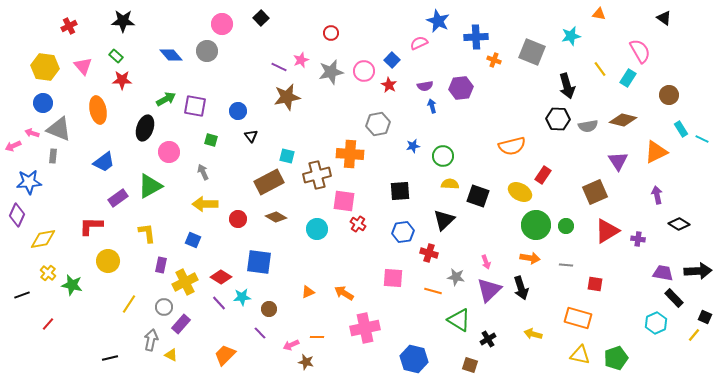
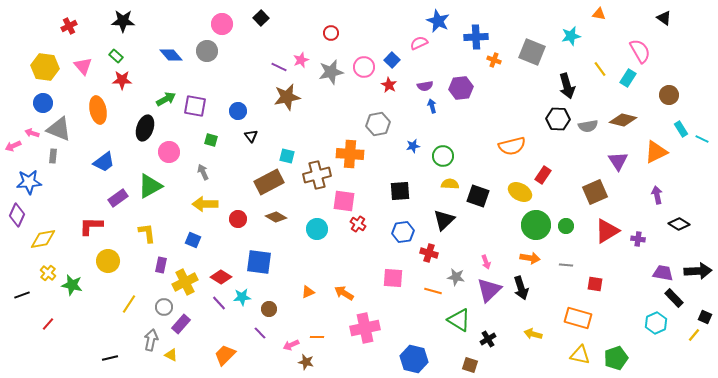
pink circle at (364, 71): moved 4 px up
